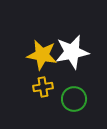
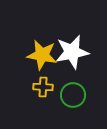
yellow cross: rotated 12 degrees clockwise
green circle: moved 1 px left, 4 px up
